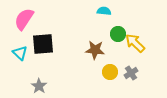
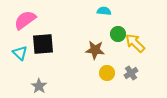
pink semicircle: moved 1 px right, 1 px down; rotated 20 degrees clockwise
yellow circle: moved 3 px left, 1 px down
